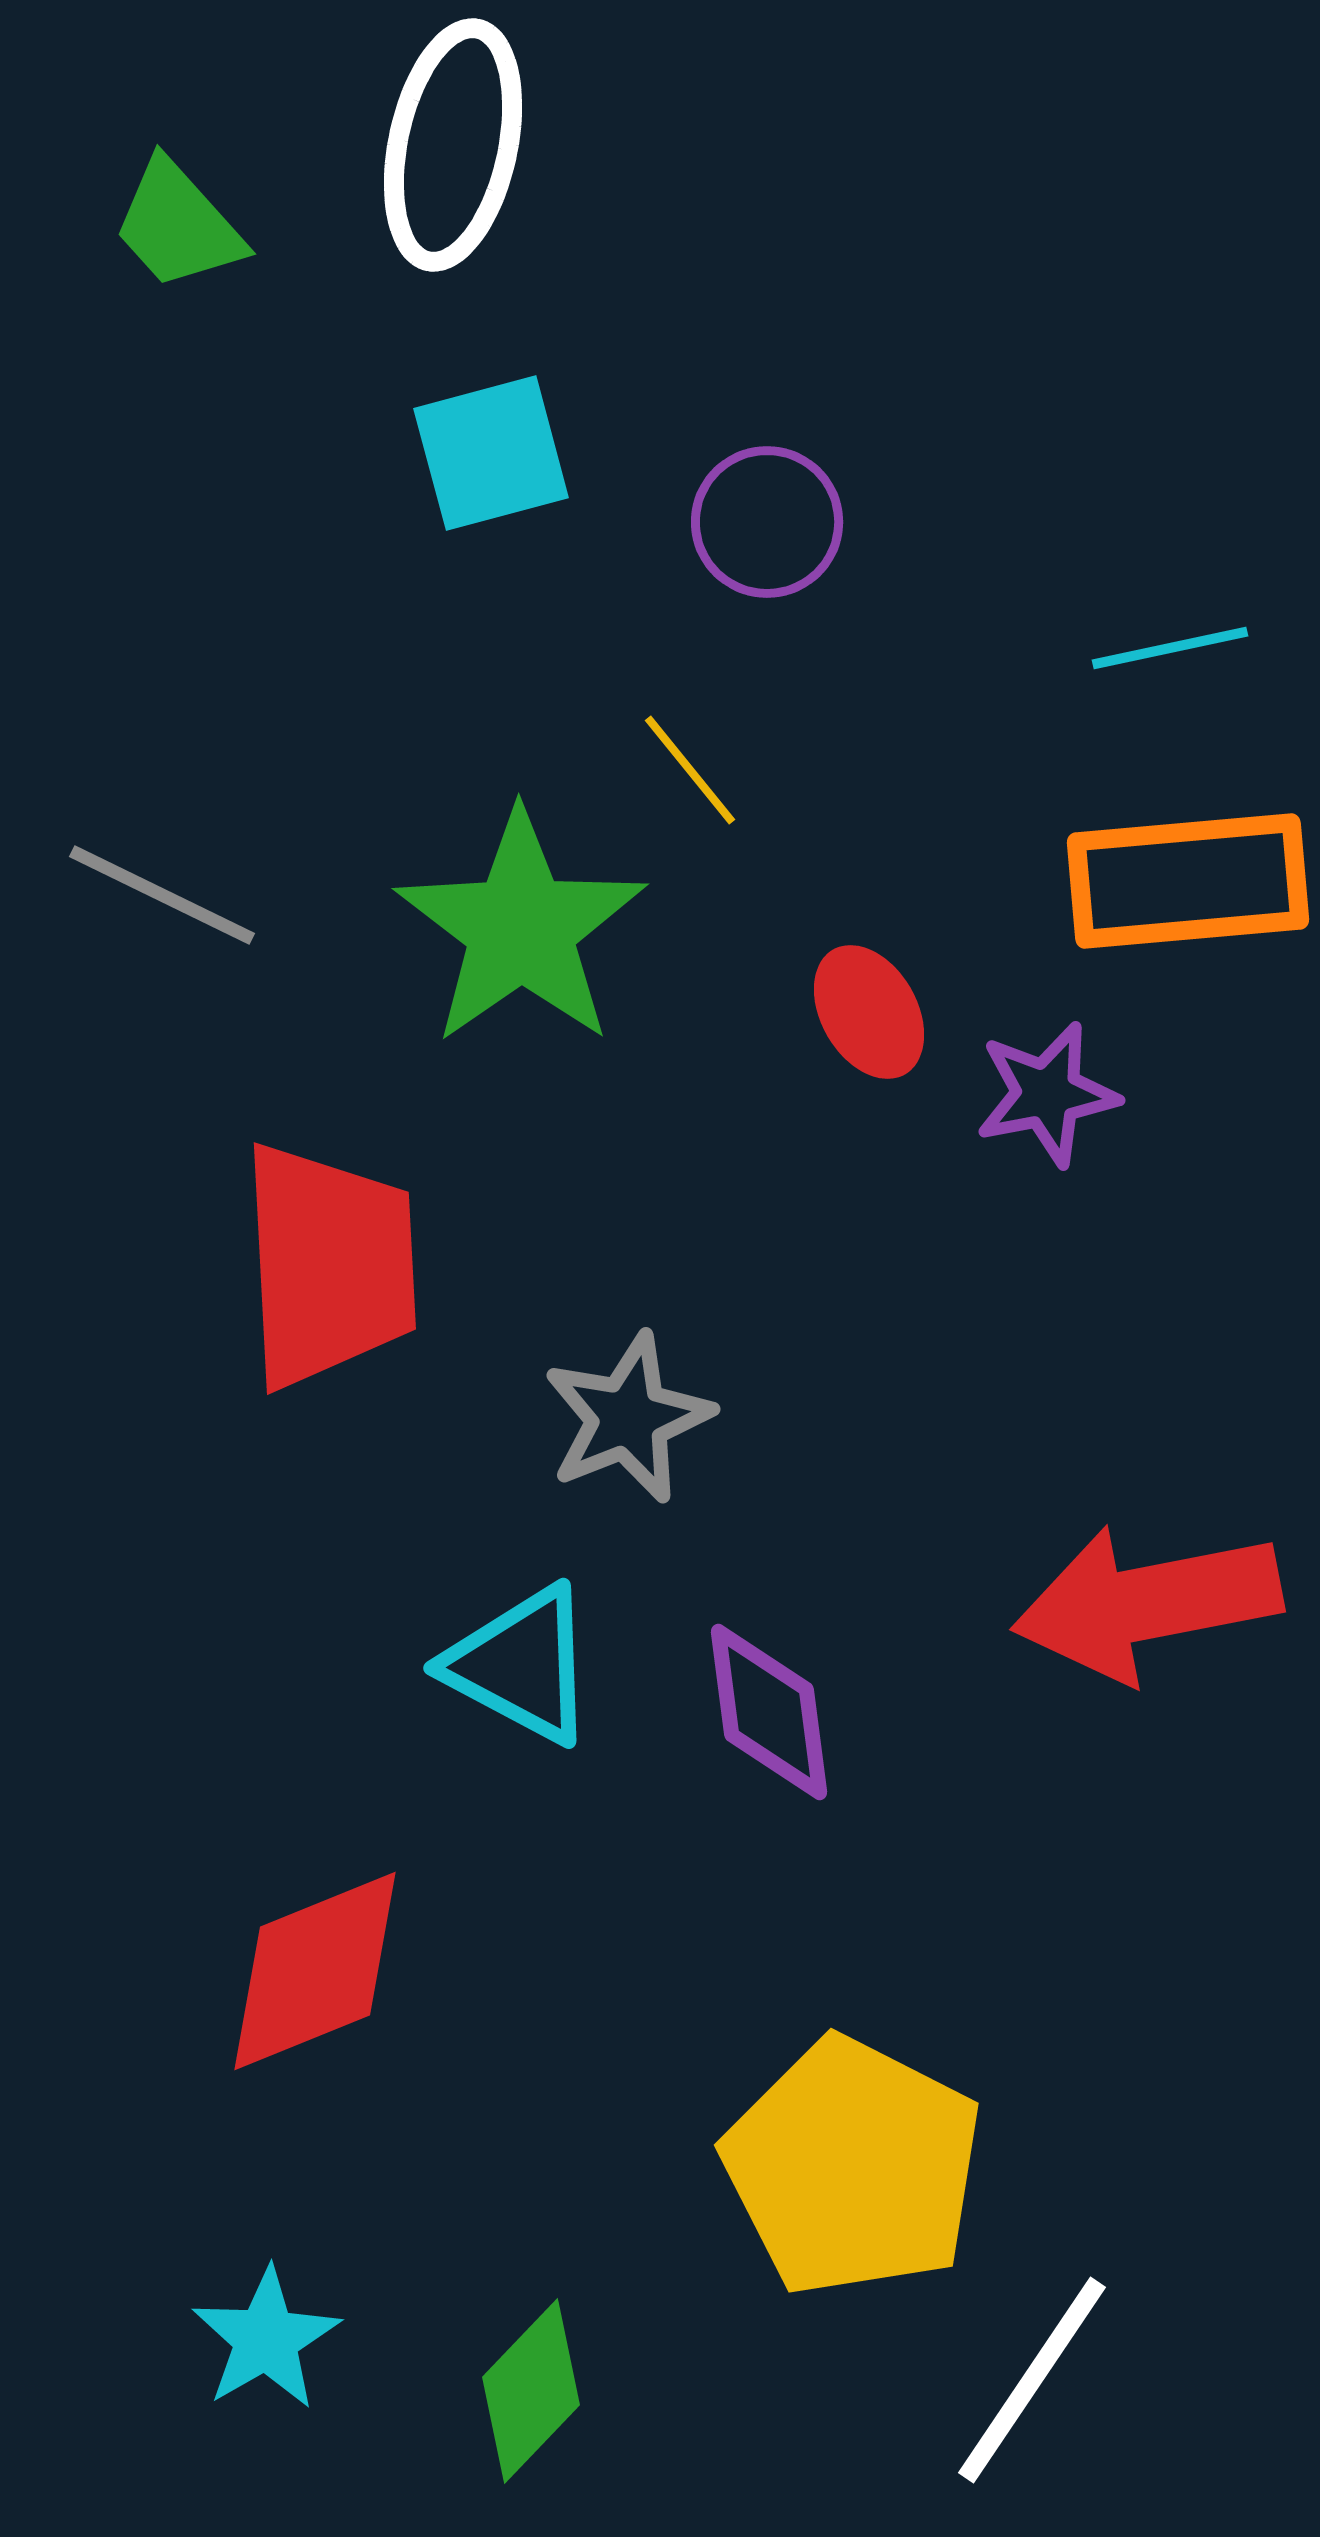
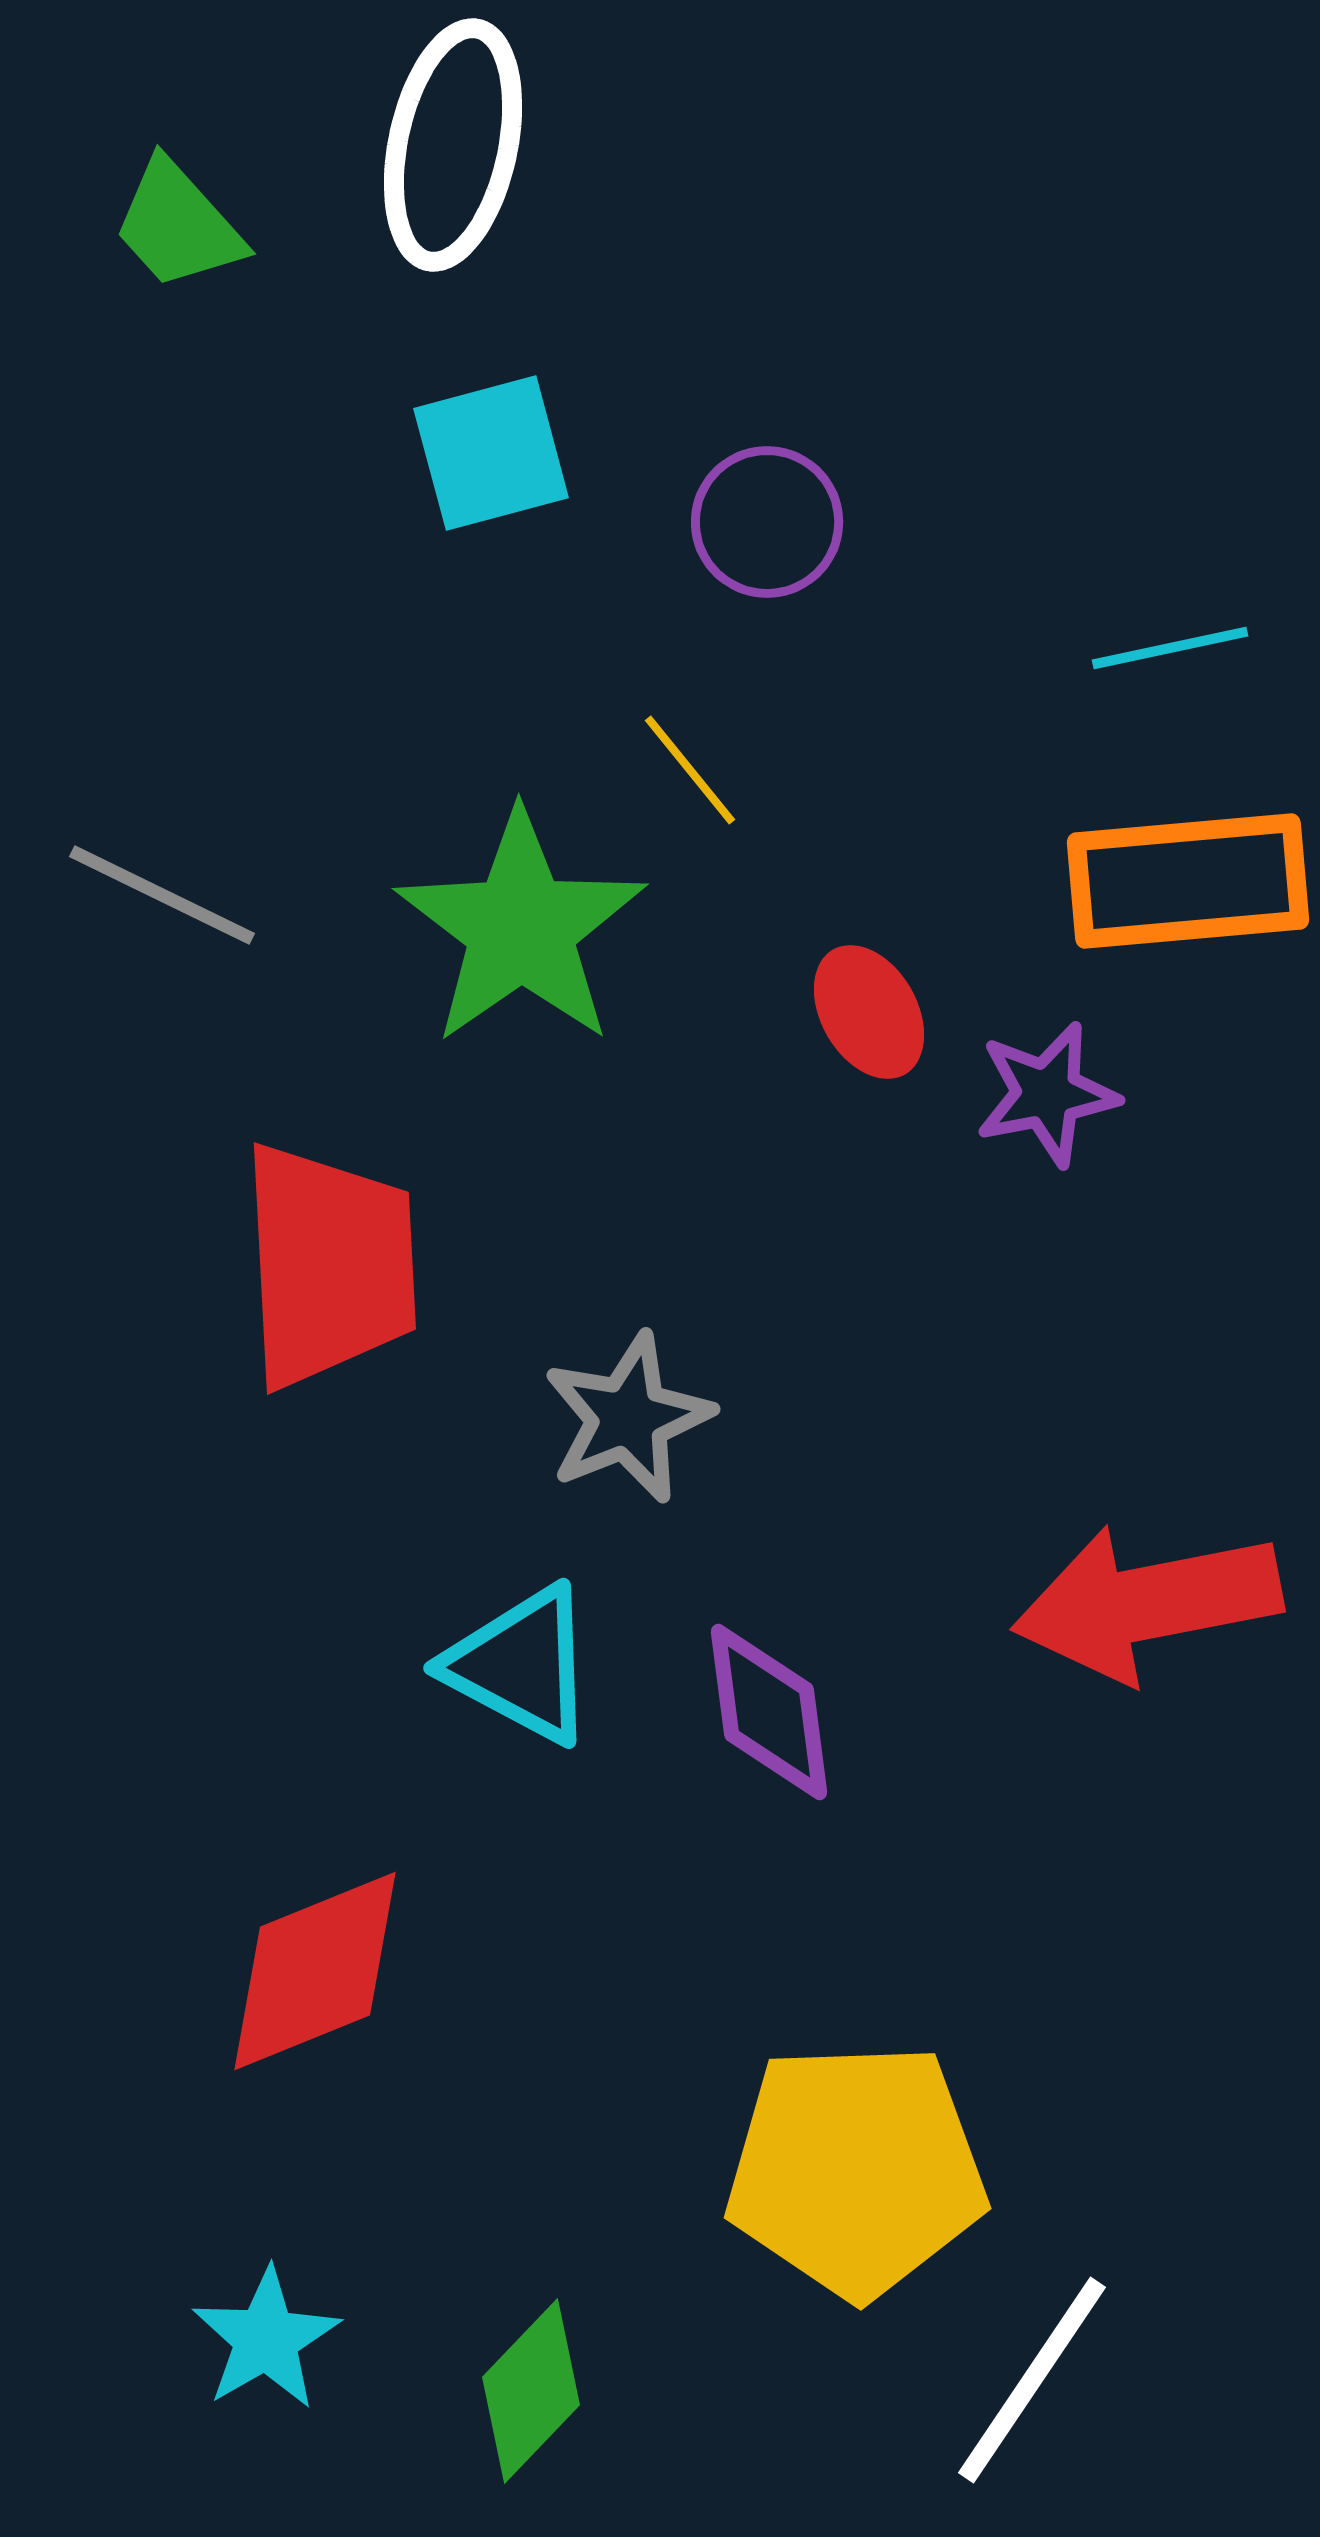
yellow pentagon: moved 3 px right, 3 px down; rotated 29 degrees counterclockwise
